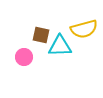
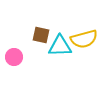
yellow semicircle: moved 10 px down
pink circle: moved 10 px left
